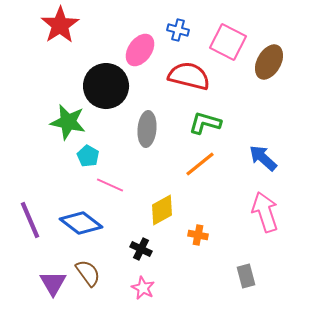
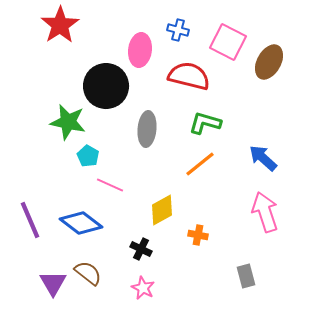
pink ellipse: rotated 28 degrees counterclockwise
brown semicircle: rotated 16 degrees counterclockwise
